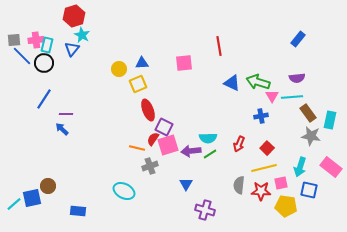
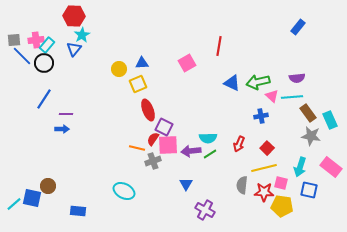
red hexagon at (74, 16): rotated 20 degrees clockwise
cyan star at (82, 35): rotated 14 degrees clockwise
blue rectangle at (298, 39): moved 12 px up
cyan rectangle at (47, 45): rotated 28 degrees clockwise
red line at (219, 46): rotated 18 degrees clockwise
blue triangle at (72, 49): moved 2 px right
pink square at (184, 63): moved 3 px right; rotated 24 degrees counterclockwise
green arrow at (258, 82): rotated 30 degrees counterclockwise
pink triangle at (272, 96): rotated 16 degrees counterclockwise
cyan rectangle at (330, 120): rotated 36 degrees counterclockwise
blue arrow at (62, 129): rotated 136 degrees clockwise
pink square at (168, 145): rotated 15 degrees clockwise
gray cross at (150, 166): moved 3 px right, 5 px up
pink square at (281, 183): rotated 24 degrees clockwise
gray semicircle at (239, 185): moved 3 px right
red star at (261, 191): moved 3 px right, 1 px down
blue square at (32, 198): rotated 24 degrees clockwise
yellow pentagon at (286, 206): moved 4 px left
purple cross at (205, 210): rotated 12 degrees clockwise
